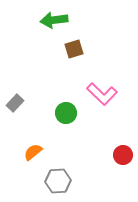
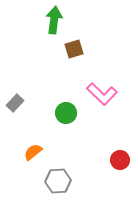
green arrow: rotated 104 degrees clockwise
red circle: moved 3 px left, 5 px down
